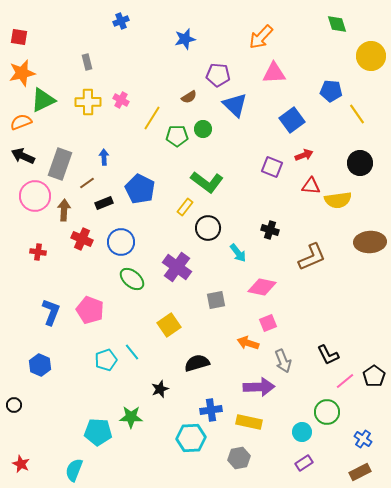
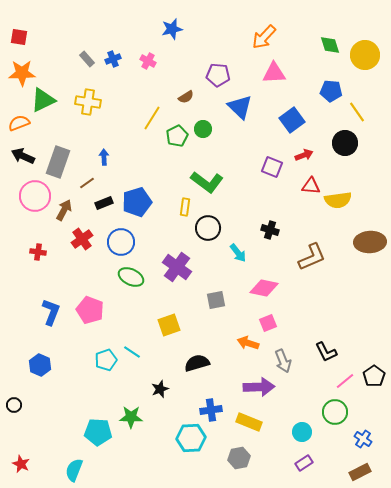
blue cross at (121, 21): moved 8 px left, 38 px down
green diamond at (337, 24): moved 7 px left, 21 px down
orange arrow at (261, 37): moved 3 px right
blue star at (185, 39): moved 13 px left, 10 px up
yellow circle at (371, 56): moved 6 px left, 1 px up
gray rectangle at (87, 62): moved 3 px up; rotated 28 degrees counterclockwise
orange star at (22, 73): rotated 12 degrees clockwise
brown semicircle at (189, 97): moved 3 px left
pink cross at (121, 100): moved 27 px right, 39 px up
yellow cross at (88, 102): rotated 10 degrees clockwise
blue triangle at (235, 105): moved 5 px right, 2 px down
yellow line at (357, 114): moved 2 px up
orange semicircle at (21, 122): moved 2 px left, 1 px down
green pentagon at (177, 136): rotated 25 degrees counterclockwise
black circle at (360, 163): moved 15 px left, 20 px up
gray rectangle at (60, 164): moved 2 px left, 2 px up
blue pentagon at (140, 189): moved 3 px left, 13 px down; rotated 28 degrees clockwise
yellow rectangle at (185, 207): rotated 30 degrees counterclockwise
brown arrow at (64, 210): rotated 25 degrees clockwise
red cross at (82, 239): rotated 30 degrees clockwise
green ellipse at (132, 279): moved 1 px left, 2 px up; rotated 15 degrees counterclockwise
pink diamond at (262, 287): moved 2 px right, 1 px down
yellow square at (169, 325): rotated 15 degrees clockwise
cyan line at (132, 352): rotated 18 degrees counterclockwise
black L-shape at (328, 355): moved 2 px left, 3 px up
green circle at (327, 412): moved 8 px right
yellow rectangle at (249, 422): rotated 10 degrees clockwise
